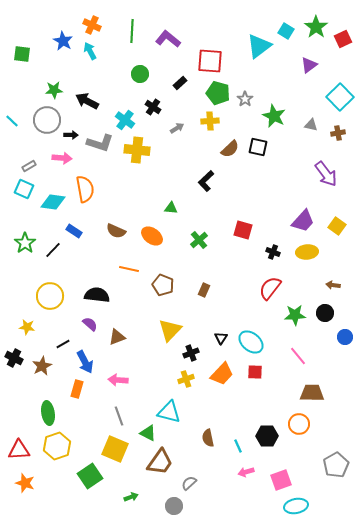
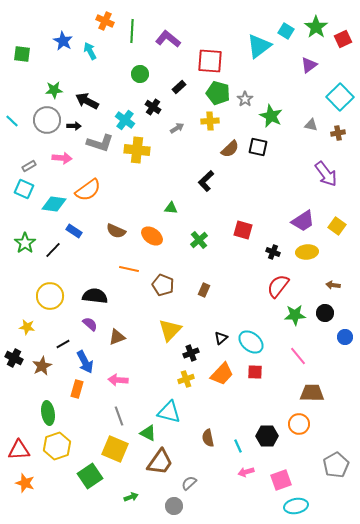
orange cross at (92, 25): moved 13 px right, 4 px up
black rectangle at (180, 83): moved 1 px left, 4 px down
green star at (274, 116): moved 3 px left
black arrow at (71, 135): moved 3 px right, 9 px up
orange semicircle at (85, 189): moved 3 px right, 1 px down; rotated 64 degrees clockwise
cyan diamond at (53, 202): moved 1 px right, 2 px down
purple trapezoid at (303, 221): rotated 15 degrees clockwise
red semicircle at (270, 288): moved 8 px right, 2 px up
black semicircle at (97, 295): moved 2 px left, 1 px down
black triangle at (221, 338): rotated 16 degrees clockwise
